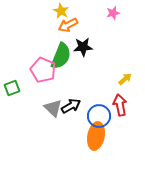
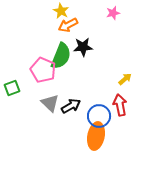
gray triangle: moved 3 px left, 5 px up
